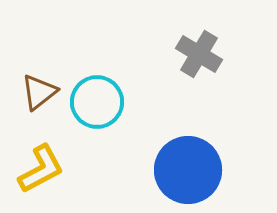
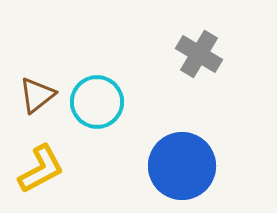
brown triangle: moved 2 px left, 3 px down
blue circle: moved 6 px left, 4 px up
